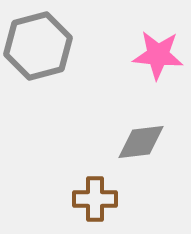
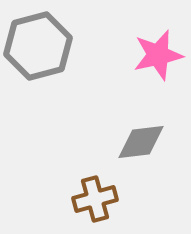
pink star: rotated 18 degrees counterclockwise
brown cross: rotated 15 degrees counterclockwise
